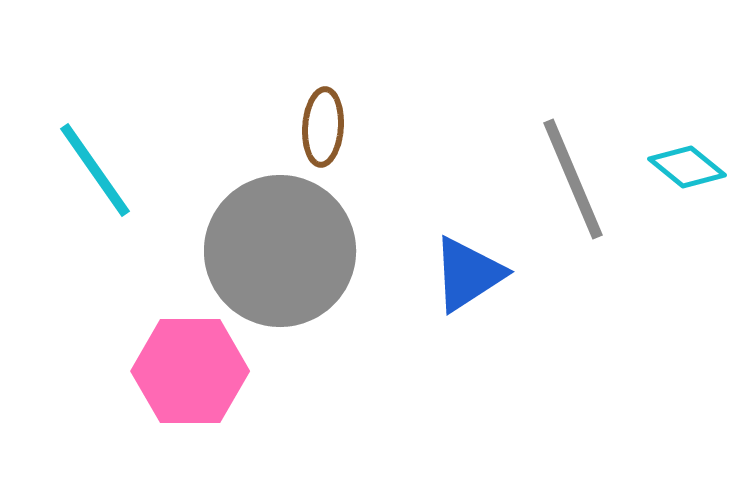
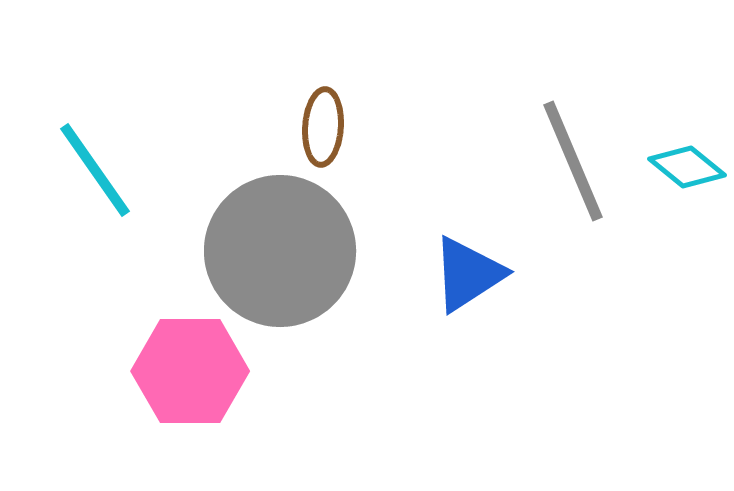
gray line: moved 18 px up
